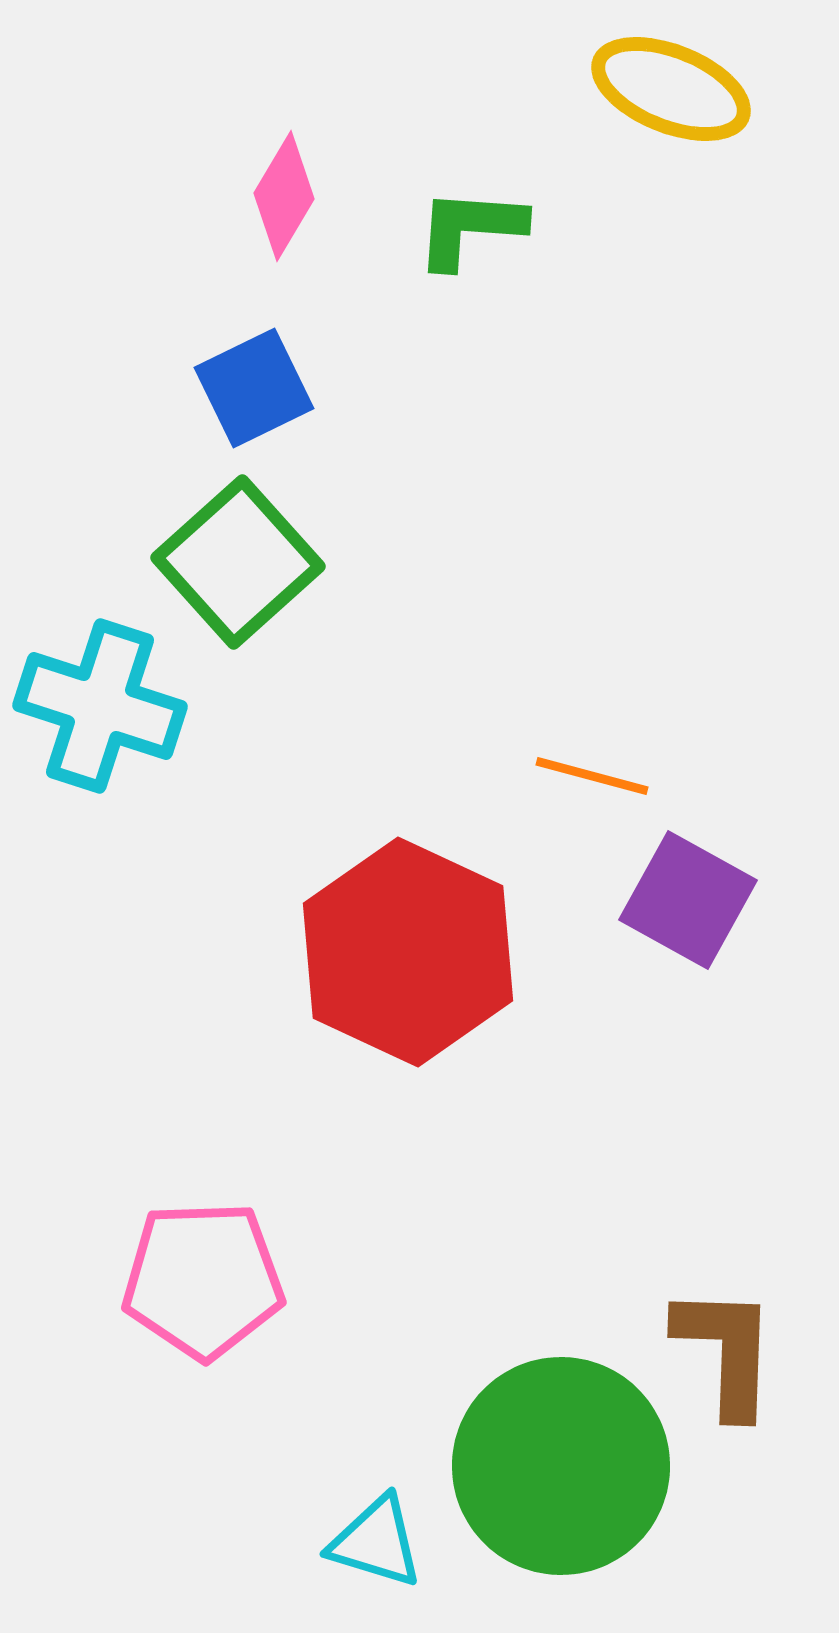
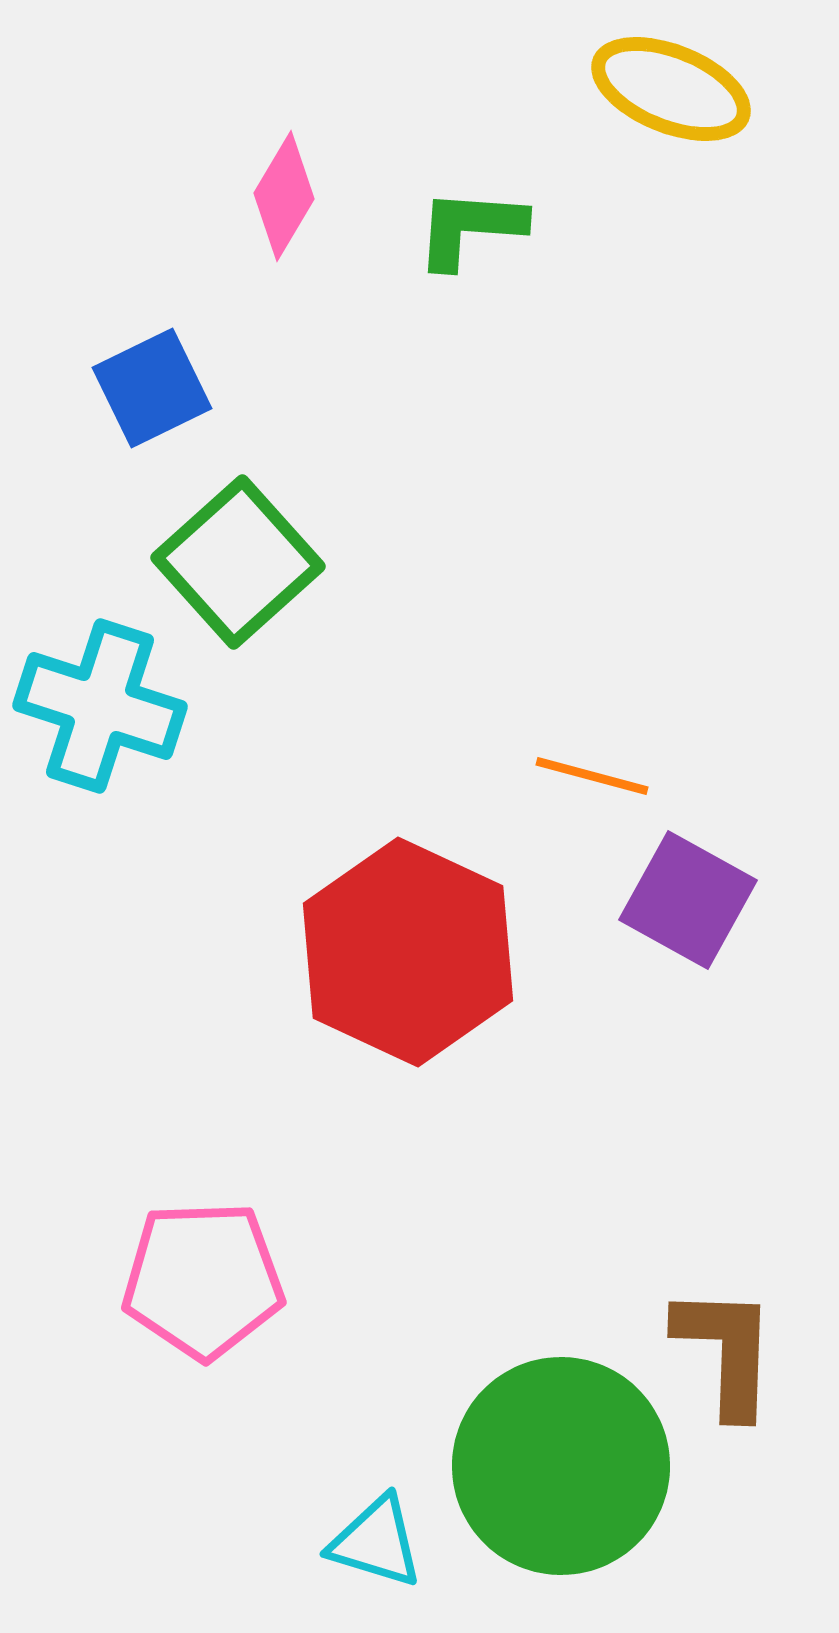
blue square: moved 102 px left
